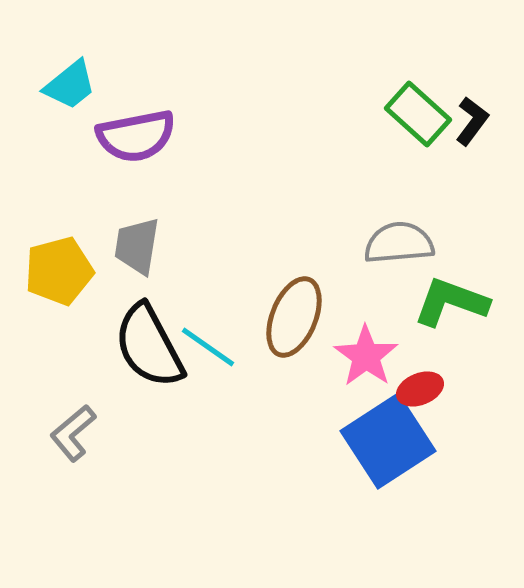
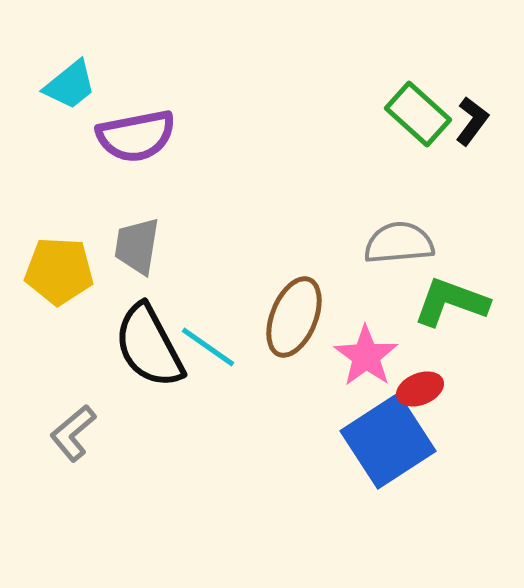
yellow pentagon: rotated 18 degrees clockwise
